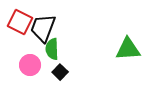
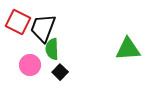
red square: moved 2 px left
